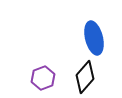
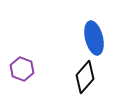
purple hexagon: moved 21 px left, 9 px up; rotated 20 degrees counterclockwise
